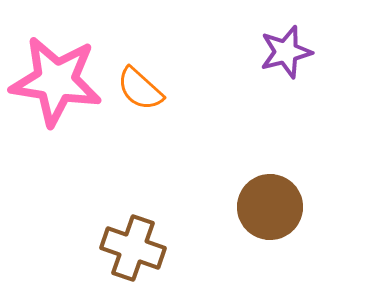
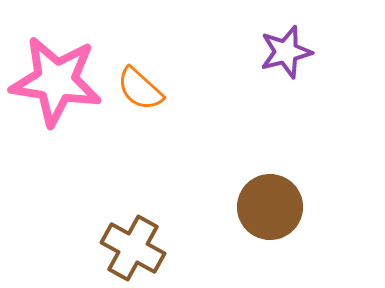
brown cross: rotated 10 degrees clockwise
